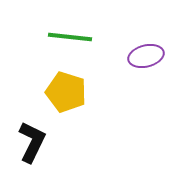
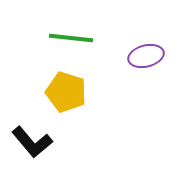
green line: moved 1 px right, 1 px down
black L-shape: rotated 114 degrees clockwise
